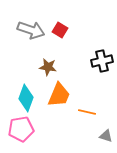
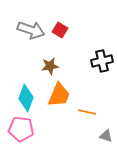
brown star: moved 2 px right, 1 px up; rotated 18 degrees counterclockwise
pink pentagon: rotated 15 degrees clockwise
